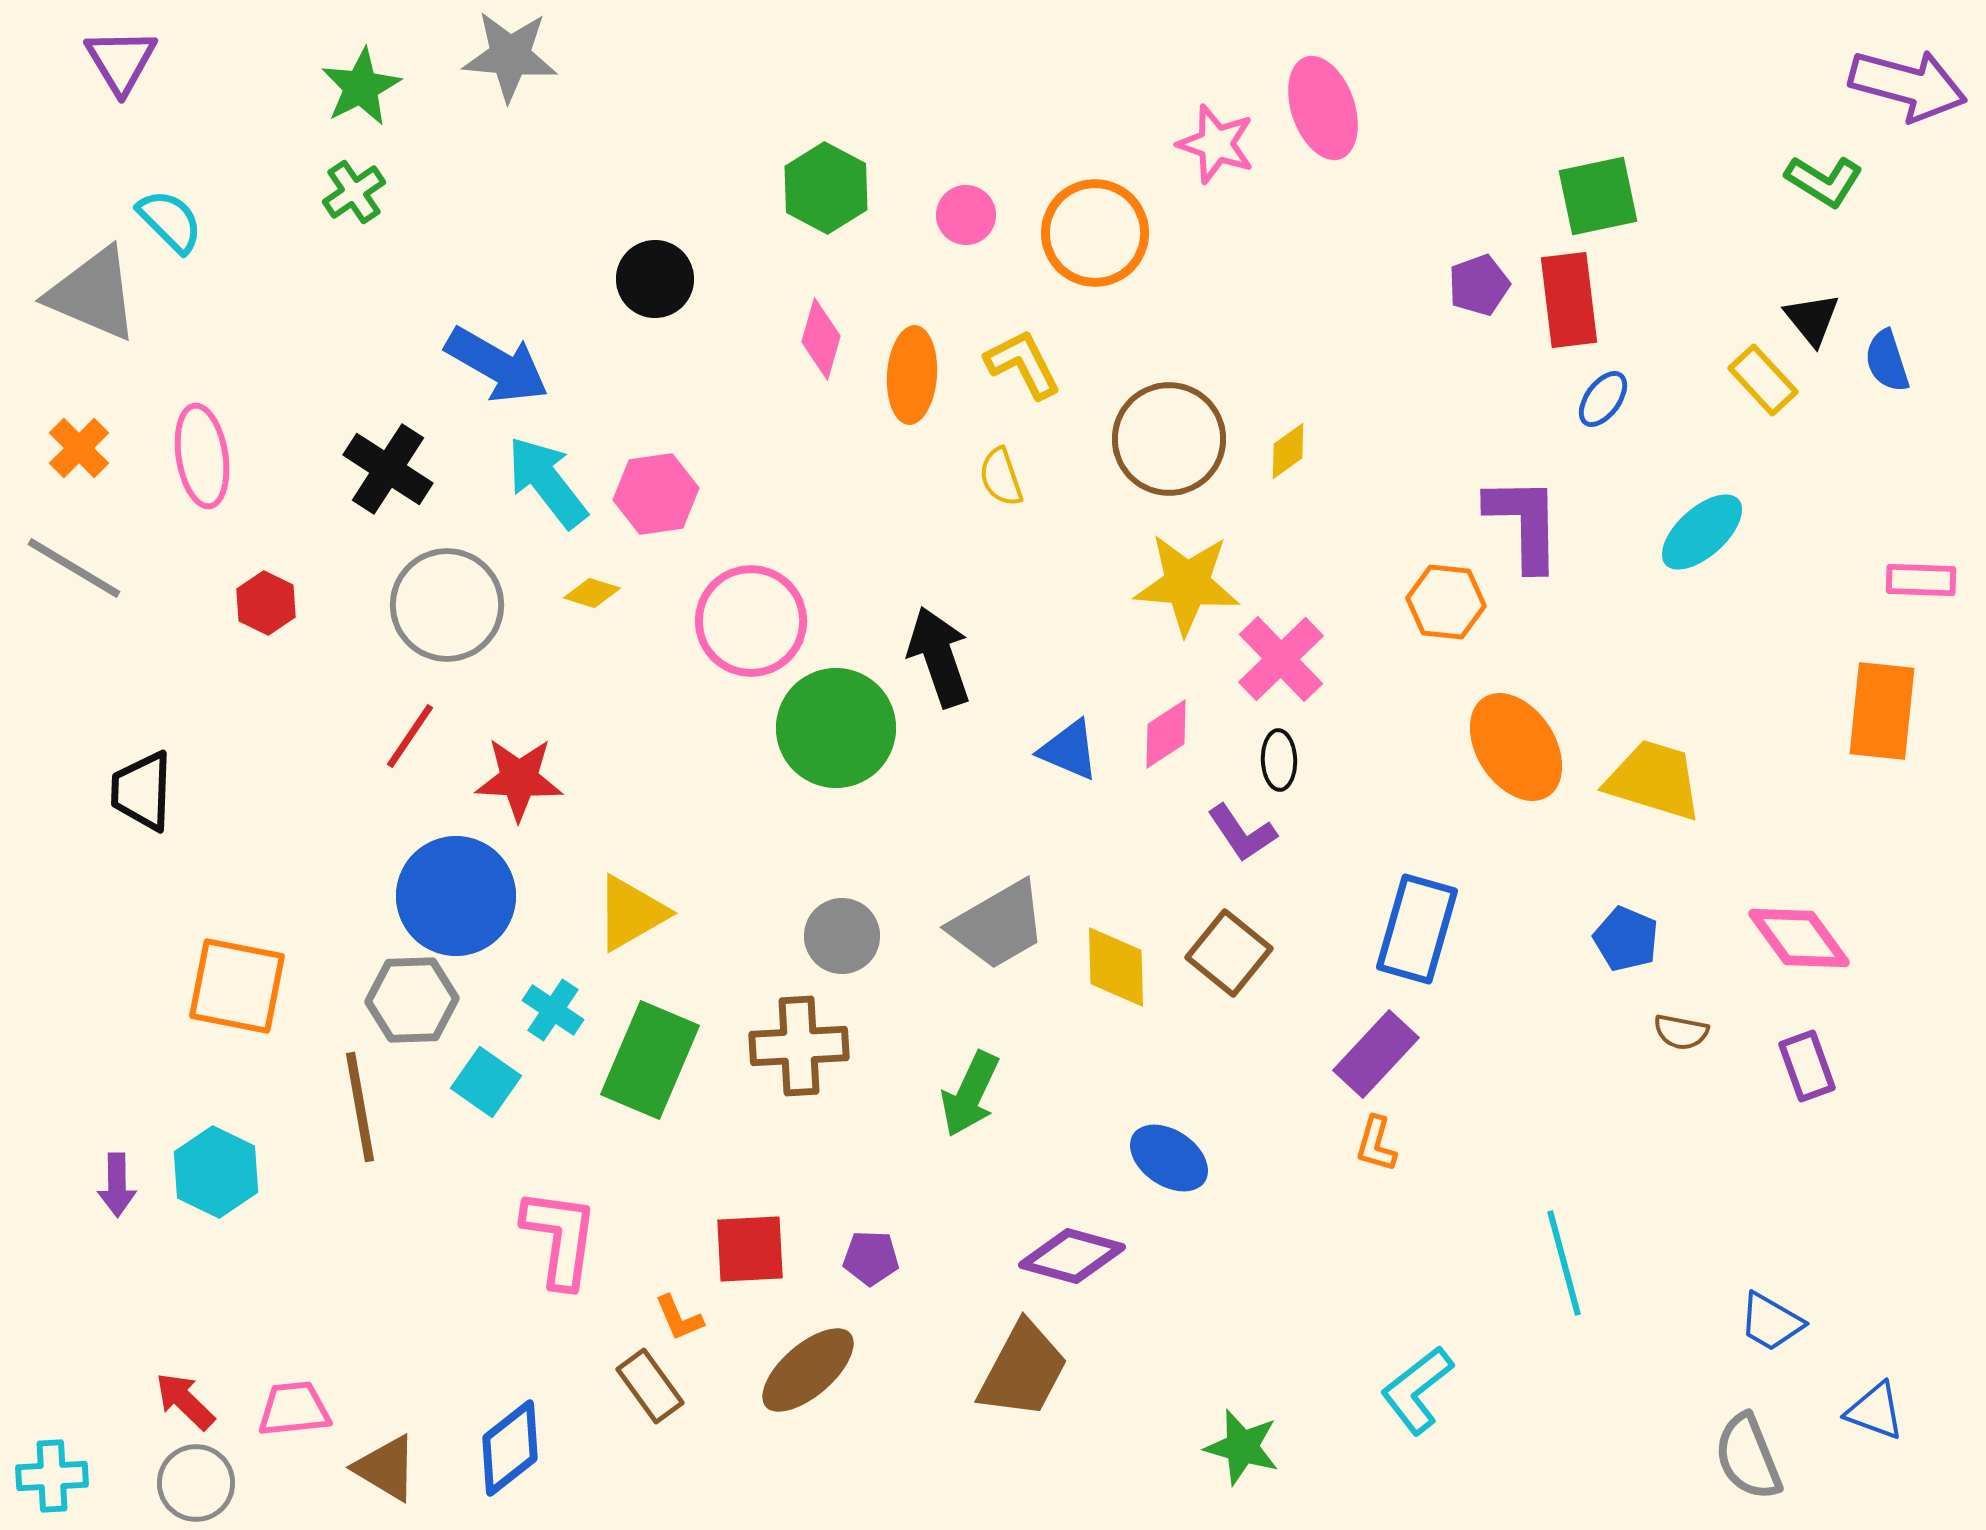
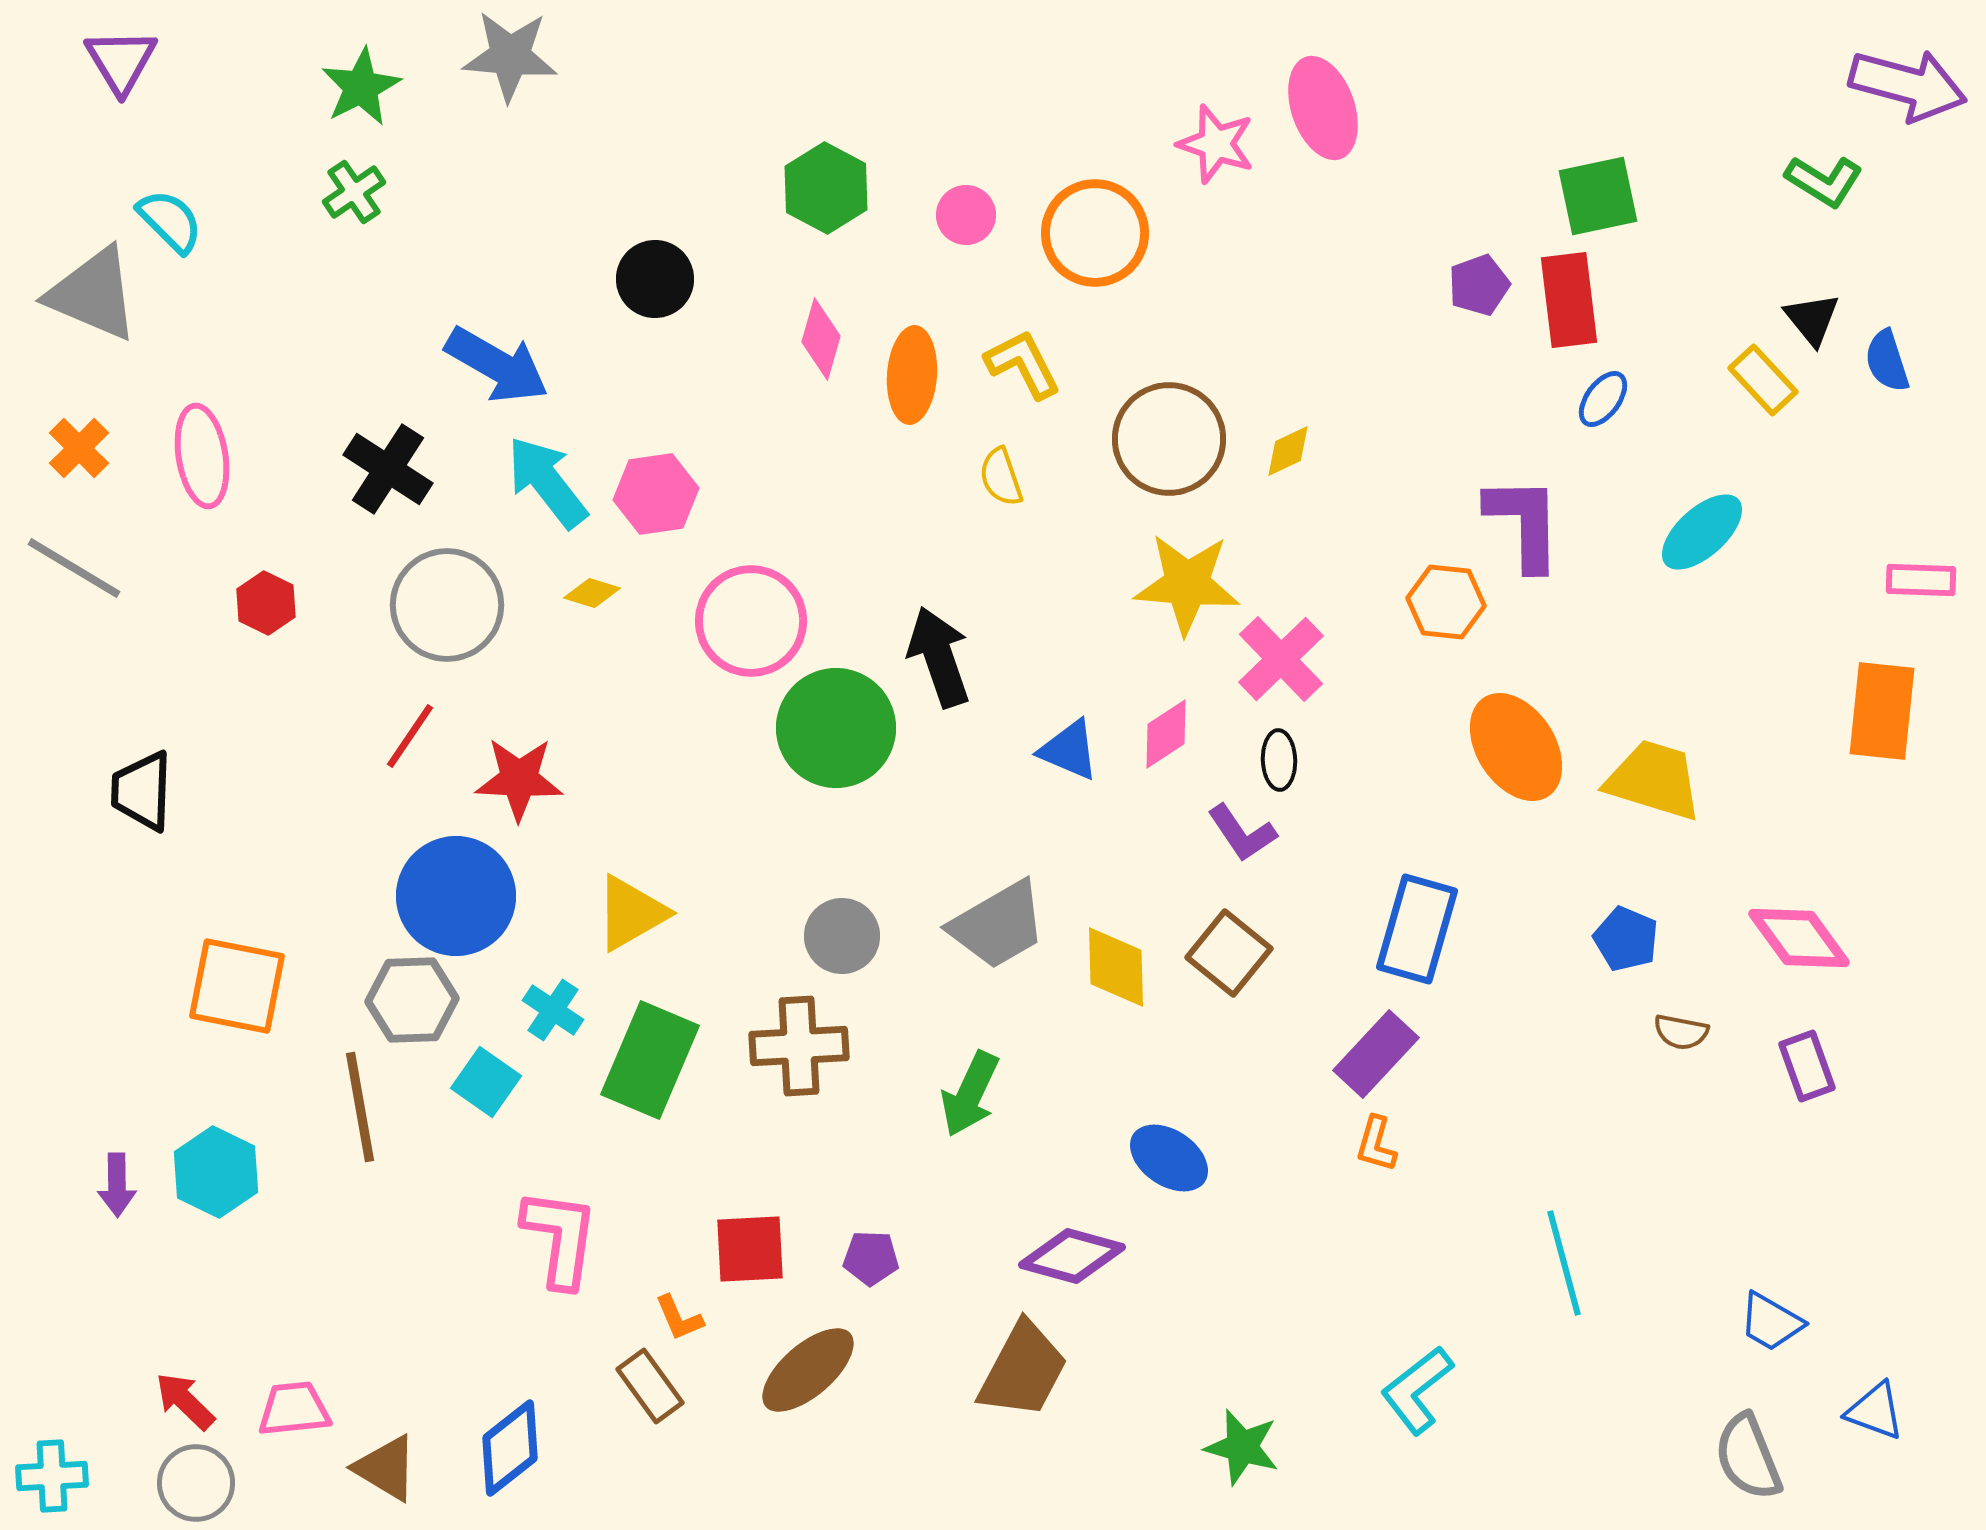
yellow diamond at (1288, 451): rotated 10 degrees clockwise
